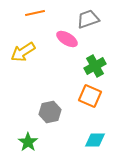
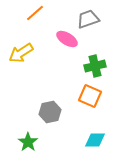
orange line: rotated 30 degrees counterclockwise
yellow arrow: moved 2 px left, 1 px down
green cross: rotated 15 degrees clockwise
